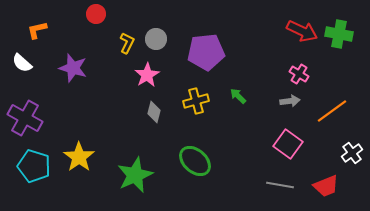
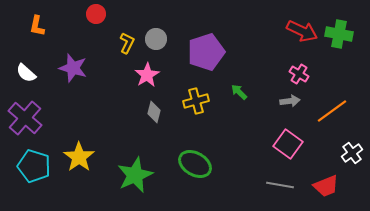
orange L-shape: moved 4 px up; rotated 65 degrees counterclockwise
purple pentagon: rotated 12 degrees counterclockwise
white semicircle: moved 4 px right, 10 px down
green arrow: moved 1 px right, 4 px up
purple cross: rotated 12 degrees clockwise
green ellipse: moved 3 px down; rotated 12 degrees counterclockwise
